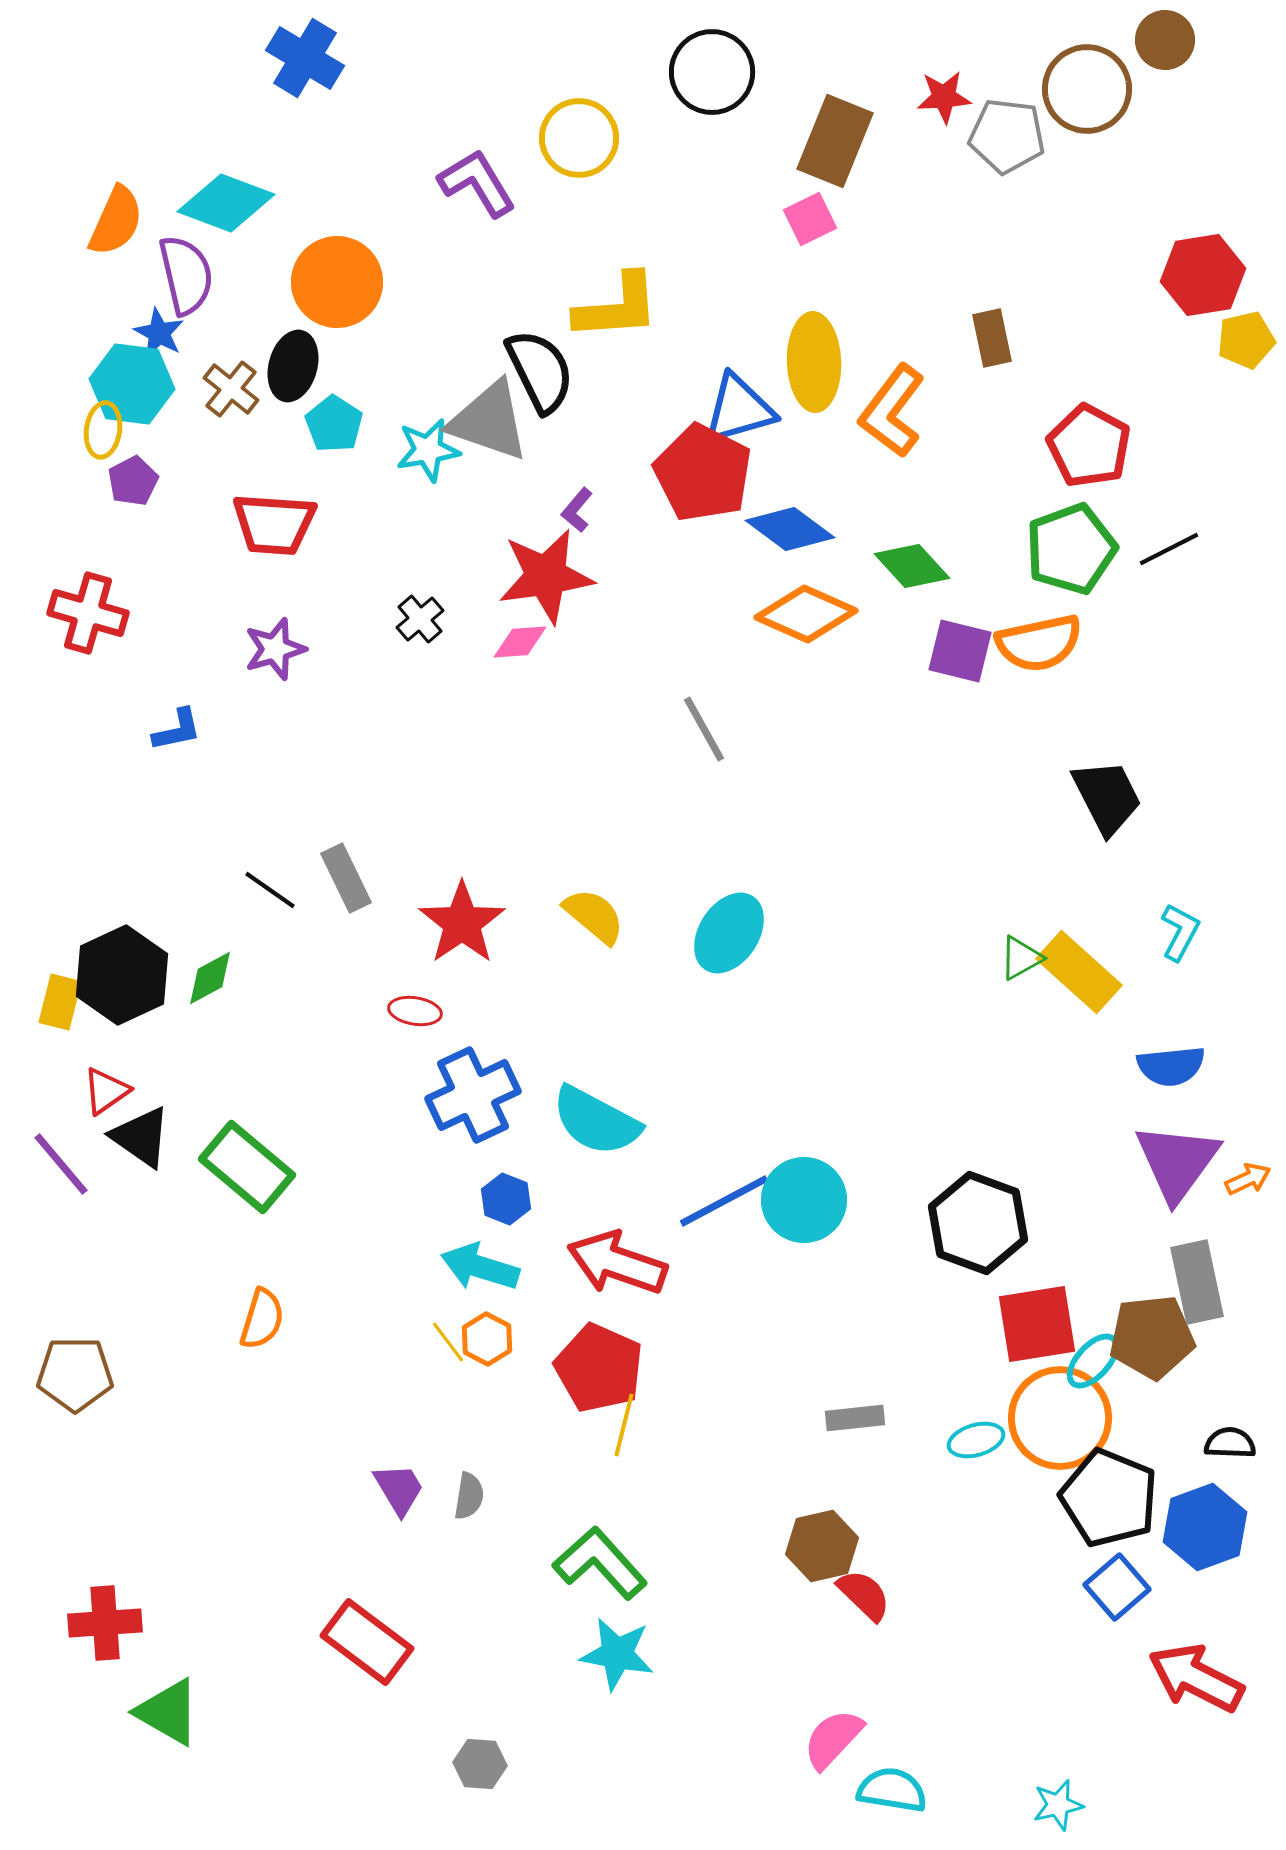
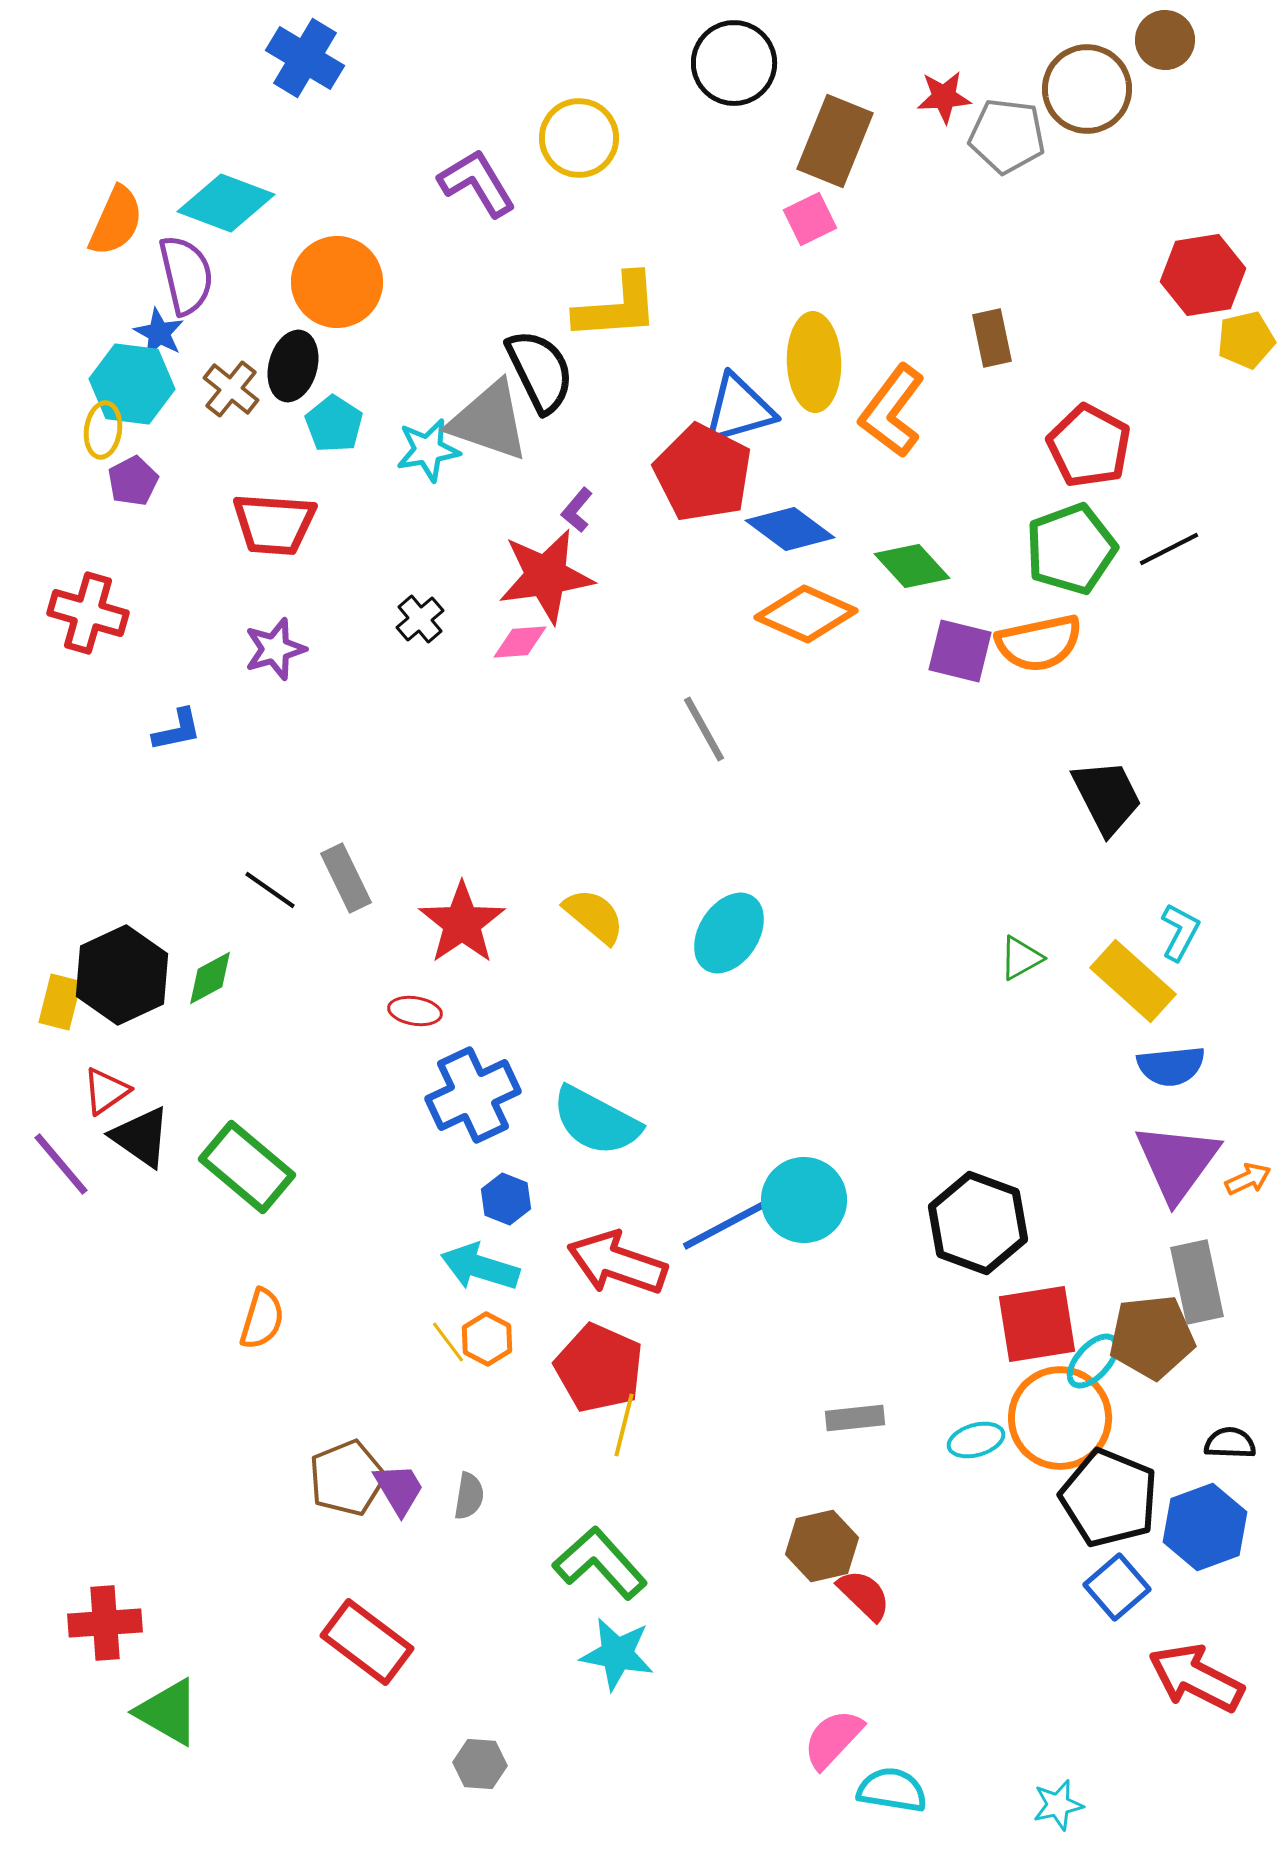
black circle at (712, 72): moved 22 px right, 9 px up
yellow rectangle at (1079, 972): moved 54 px right, 9 px down
blue line at (724, 1201): moved 3 px right, 23 px down
brown pentagon at (75, 1374): moved 272 px right, 104 px down; rotated 22 degrees counterclockwise
